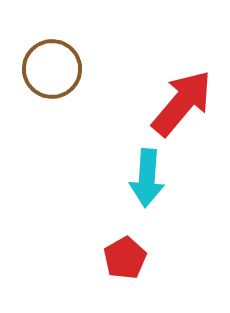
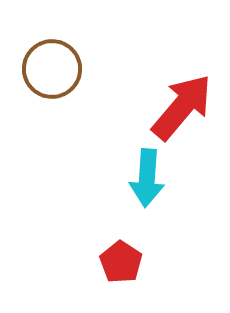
red arrow: moved 4 px down
red pentagon: moved 4 px left, 4 px down; rotated 9 degrees counterclockwise
